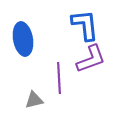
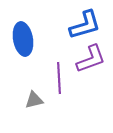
blue L-shape: rotated 80 degrees clockwise
